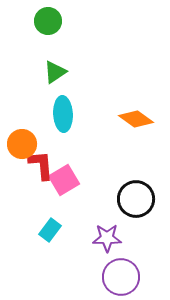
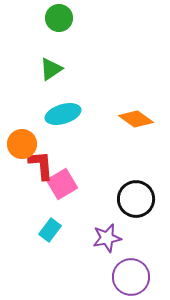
green circle: moved 11 px right, 3 px up
green triangle: moved 4 px left, 3 px up
cyan ellipse: rotated 76 degrees clockwise
pink square: moved 2 px left, 4 px down
purple star: rotated 12 degrees counterclockwise
purple circle: moved 10 px right
